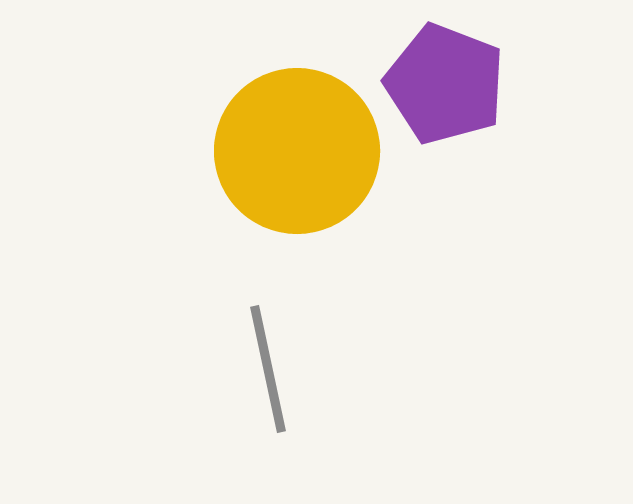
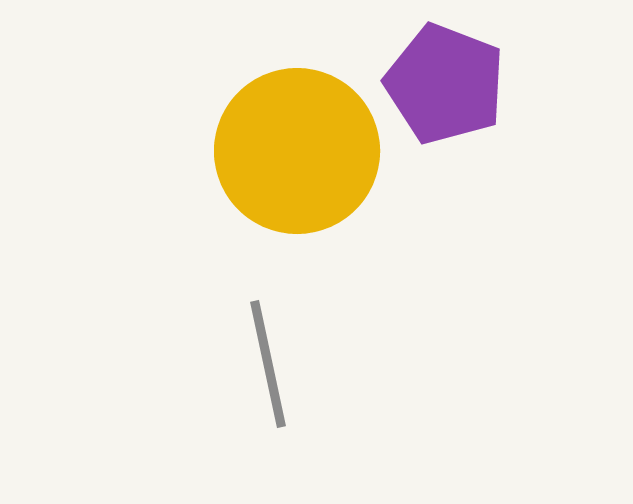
gray line: moved 5 px up
